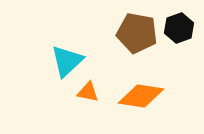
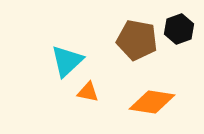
black hexagon: moved 1 px down
brown pentagon: moved 7 px down
orange diamond: moved 11 px right, 6 px down
